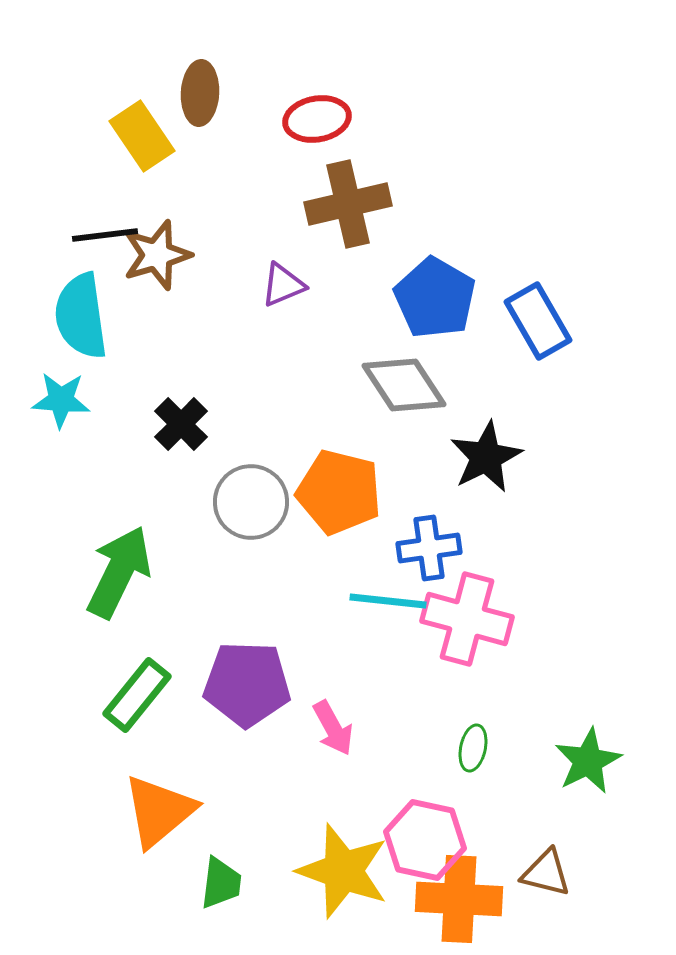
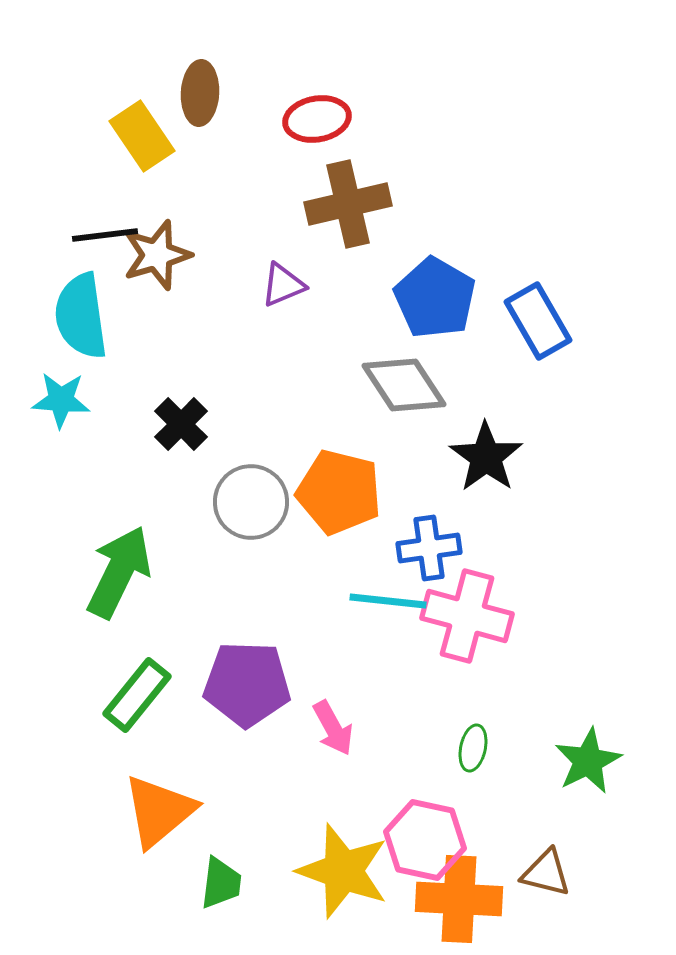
black star: rotated 10 degrees counterclockwise
pink cross: moved 3 px up
